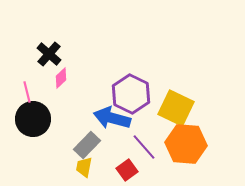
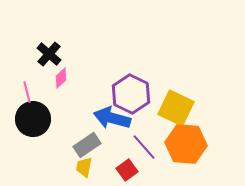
gray rectangle: rotated 12 degrees clockwise
